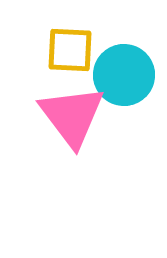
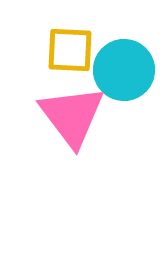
cyan circle: moved 5 px up
